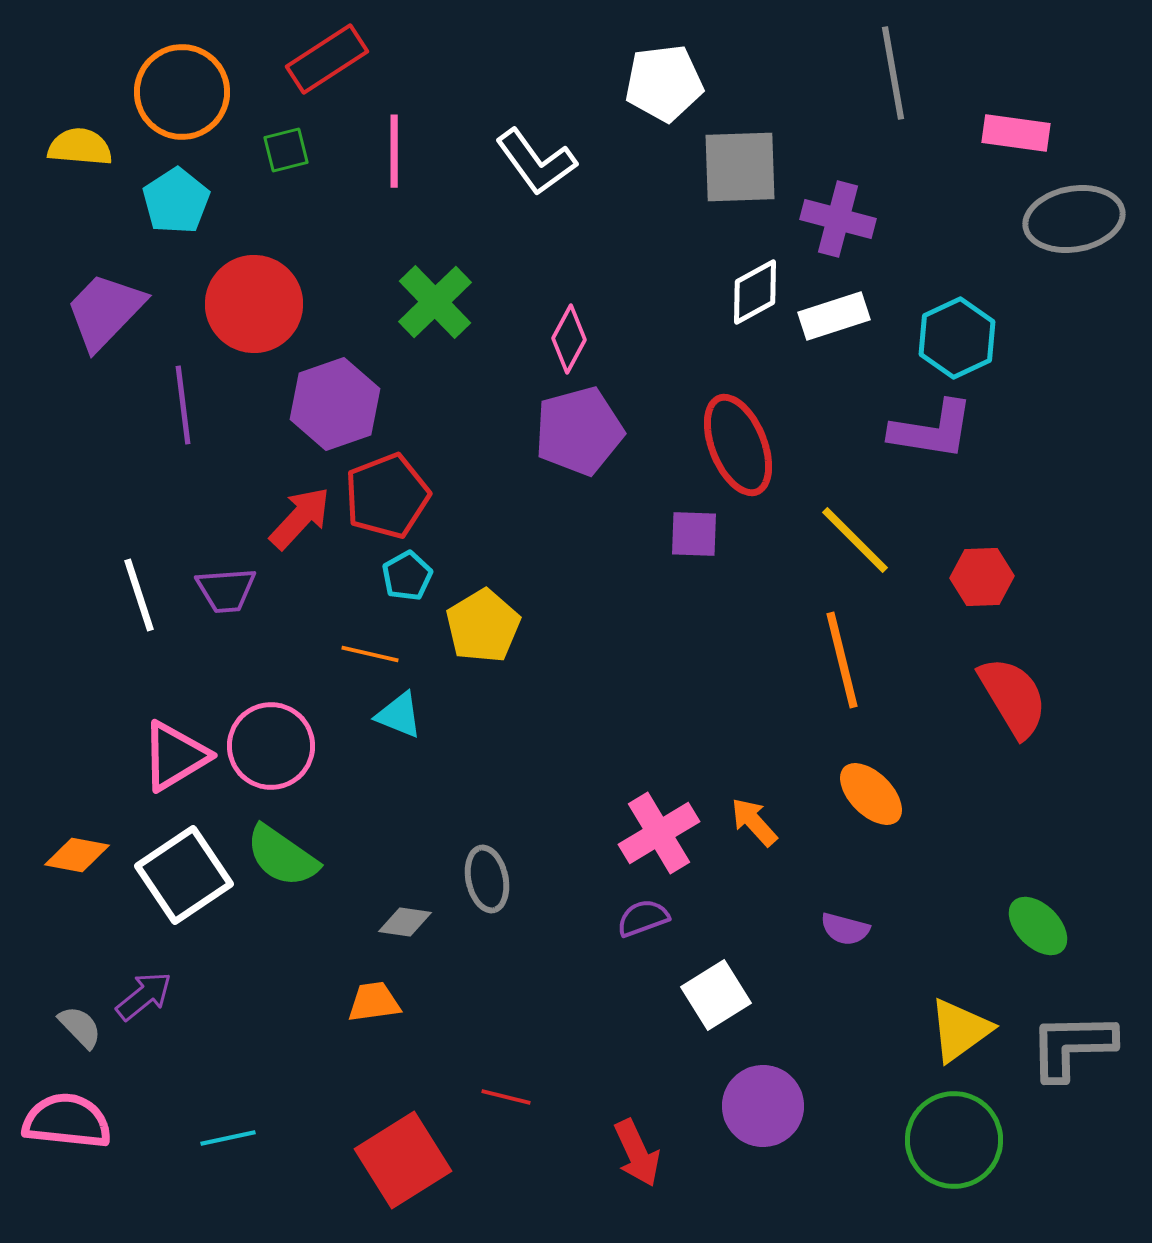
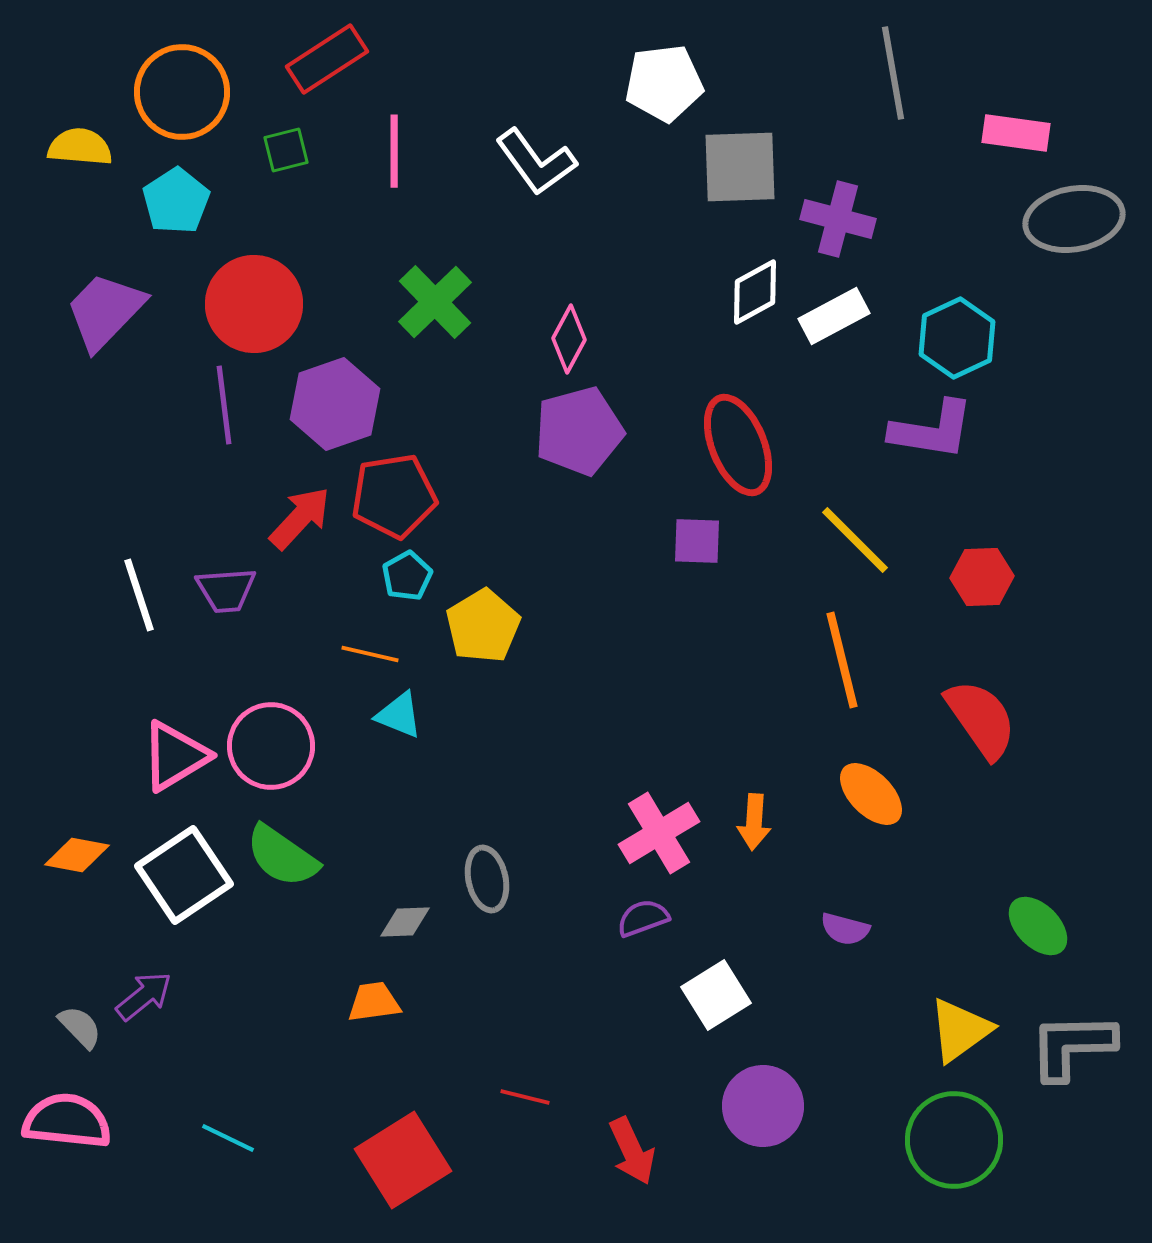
white rectangle at (834, 316): rotated 10 degrees counterclockwise
purple line at (183, 405): moved 41 px right
red pentagon at (387, 496): moved 7 px right; rotated 12 degrees clockwise
purple square at (694, 534): moved 3 px right, 7 px down
red semicircle at (1013, 697): moved 32 px left, 22 px down; rotated 4 degrees counterclockwise
orange arrow at (754, 822): rotated 134 degrees counterclockwise
gray diamond at (405, 922): rotated 10 degrees counterclockwise
red line at (506, 1097): moved 19 px right
cyan line at (228, 1138): rotated 38 degrees clockwise
red arrow at (637, 1153): moved 5 px left, 2 px up
